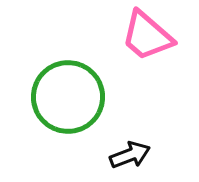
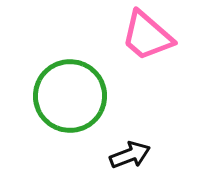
green circle: moved 2 px right, 1 px up
